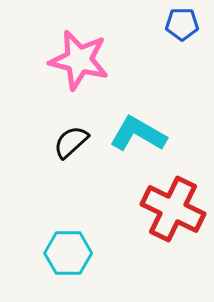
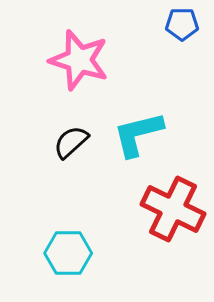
pink star: rotated 4 degrees clockwise
cyan L-shape: rotated 44 degrees counterclockwise
